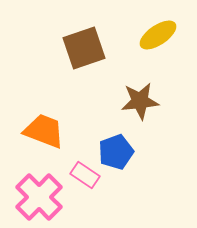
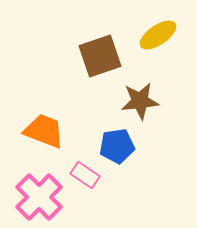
brown square: moved 16 px right, 8 px down
blue pentagon: moved 1 px right, 6 px up; rotated 12 degrees clockwise
